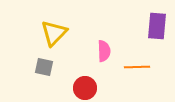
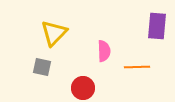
gray square: moved 2 px left
red circle: moved 2 px left
